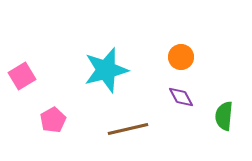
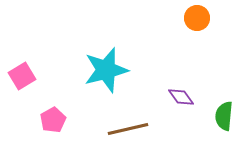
orange circle: moved 16 px right, 39 px up
purple diamond: rotated 8 degrees counterclockwise
